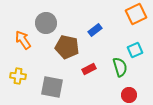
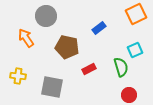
gray circle: moved 7 px up
blue rectangle: moved 4 px right, 2 px up
orange arrow: moved 3 px right, 2 px up
green semicircle: moved 1 px right
